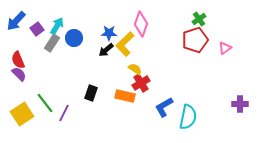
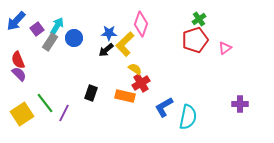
gray rectangle: moved 2 px left, 1 px up
